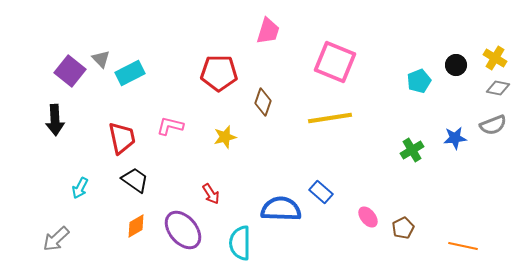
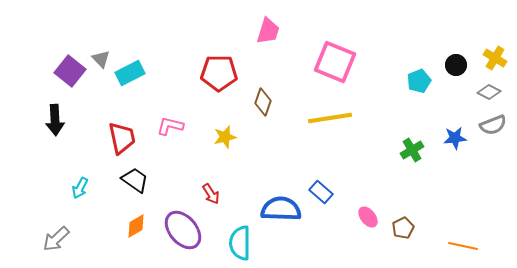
gray diamond: moved 9 px left, 4 px down; rotated 15 degrees clockwise
